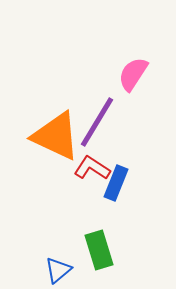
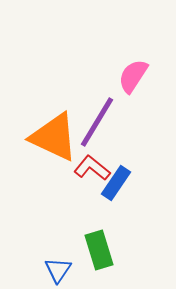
pink semicircle: moved 2 px down
orange triangle: moved 2 px left, 1 px down
red L-shape: rotated 6 degrees clockwise
blue rectangle: rotated 12 degrees clockwise
blue triangle: rotated 16 degrees counterclockwise
